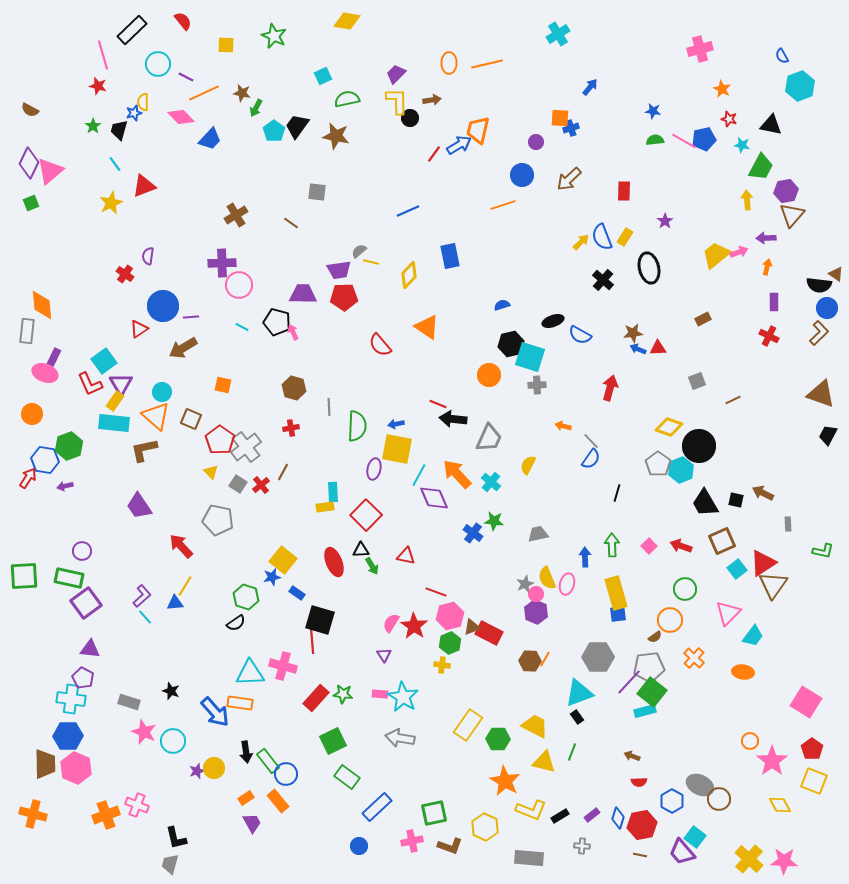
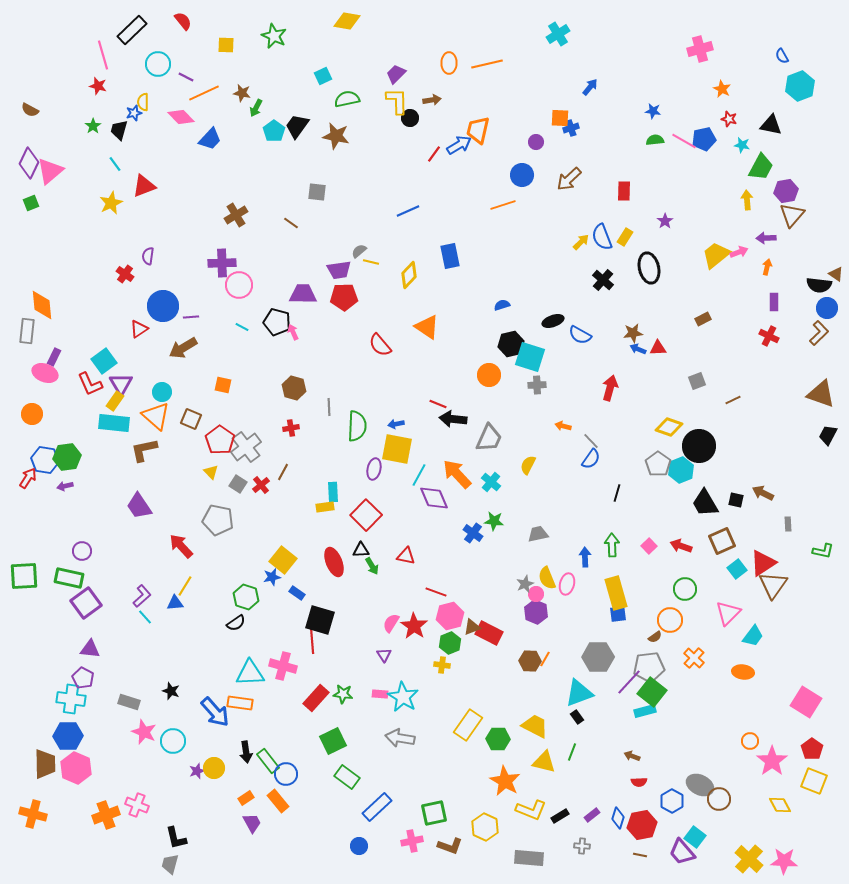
green hexagon at (69, 446): moved 2 px left, 11 px down; rotated 12 degrees clockwise
